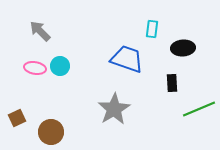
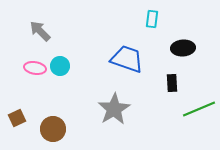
cyan rectangle: moved 10 px up
brown circle: moved 2 px right, 3 px up
